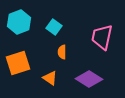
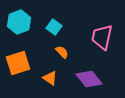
orange semicircle: rotated 136 degrees clockwise
purple diamond: rotated 20 degrees clockwise
